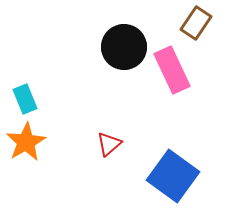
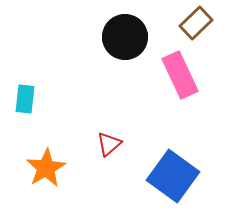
brown rectangle: rotated 12 degrees clockwise
black circle: moved 1 px right, 10 px up
pink rectangle: moved 8 px right, 5 px down
cyan rectangle: rotated 28 degrees clockwise
orange star: moved 20 px right, 26 px down
